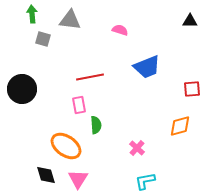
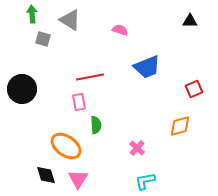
gray triangle: rotated 25 degrees clockwise
red square: moved 2 px right; rotated 18 degrees counterclockwise
pink rectangle: moved 3 px up
